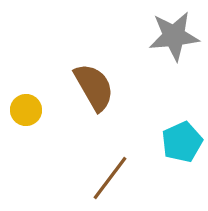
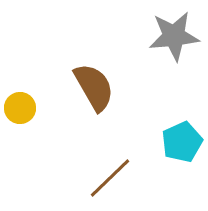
yellow circle: moved 6 px left, 2 px up
brown line: rotated 9 degrees clockwise
